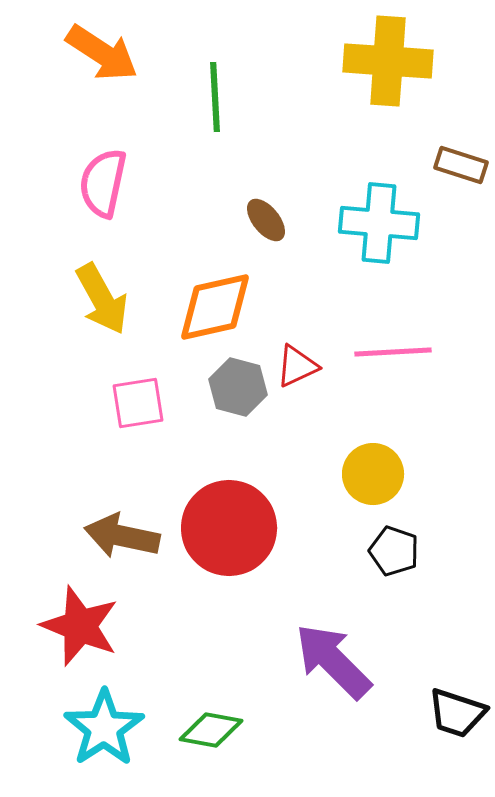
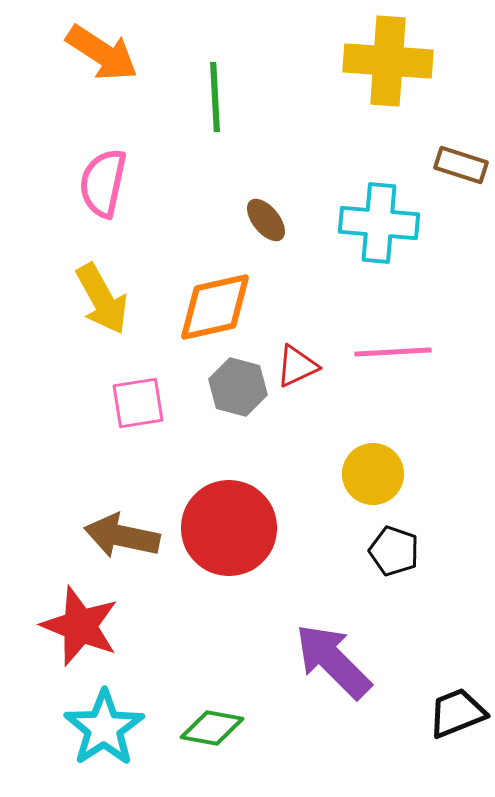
black trapezoid: rotated 140 degrees clockwise
green diamond: moved 1 px right, 2 px up
